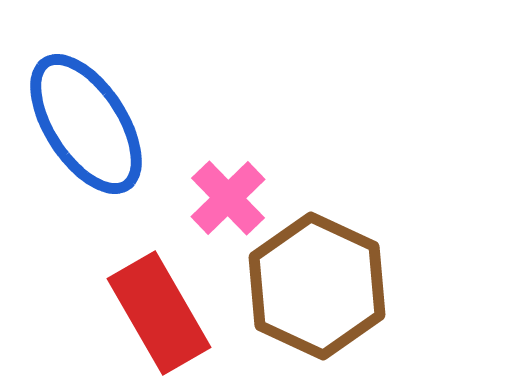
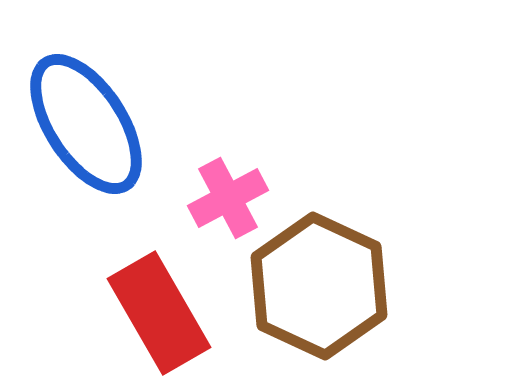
pink cross: rotated 16 degrees clockwise
brown hexagon: moved 2 px right
